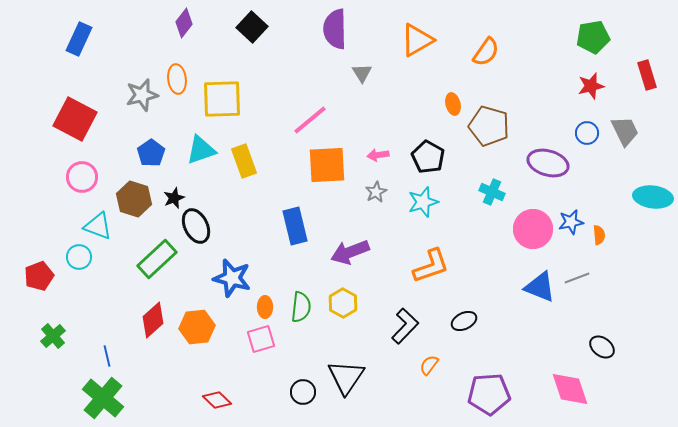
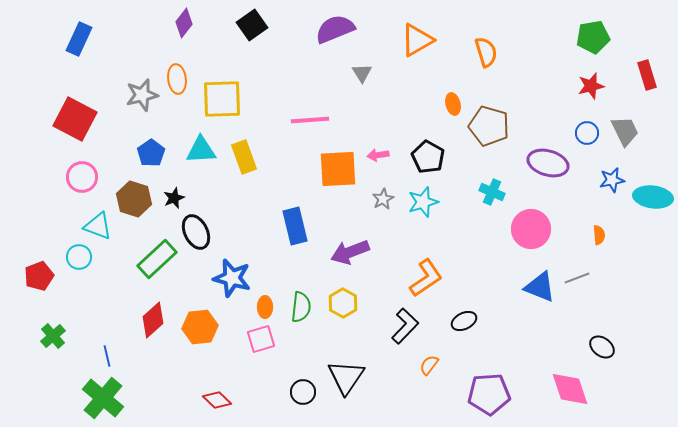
black square at (252, 27): moved 2 px up; rotated 12 degrees clockwise
purple semicircle at (335, 29): rotated 69 degrees clockwise
orange semicircle at (486, 52): rotated 52 degrees counterclockwise
pink line at (310, 120): rotated 36 degrees clockwise
cyan triangle at (201, 150): rotated 16 degrees clockwise
yellow rectangle at (244, 161): moved 4 px up
orange square at (327, 165): moved 11 px right, 4 px down
gray star at (376, 192): moved 7 px right, 7 px down
blue star at (571, 222): moved 41 px right, 42 px up
black ellipse at (196, 226): moved 6 px down
pink circle at (533, 229): moved 2 px left
orange L-shape at (431, 266): moved 5 px left, 12 px down; rotated 15 degrees counterclockwise
orange hexagon at (197, 327): moved 3 px right
